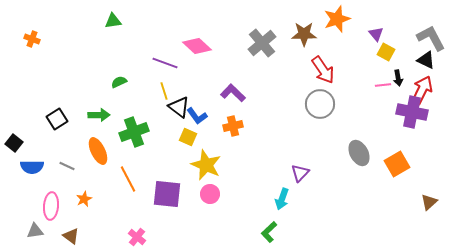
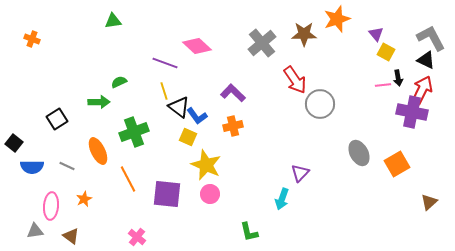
red arrow at (323, 70): moved 28 px left, 10 px down
green arrow at (99, 115): moved 13 px up
green L-shape at (269, 232): moved 20 px left; rotated 60 degrees counterclockwise
